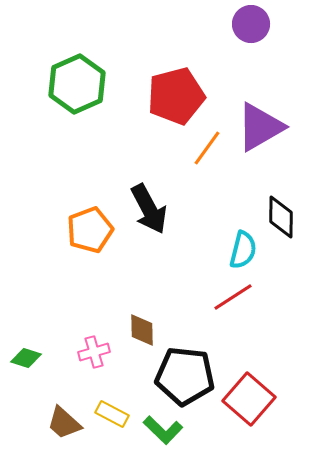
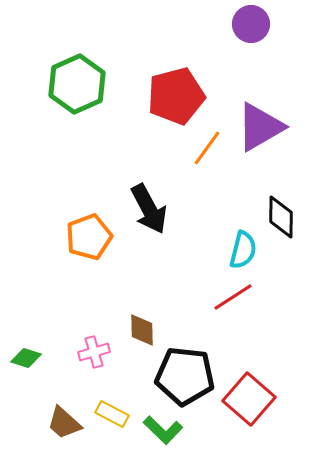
orange pentagon: moved 1 px left, 7 px down
